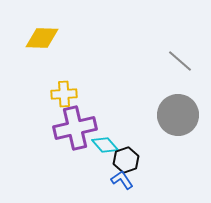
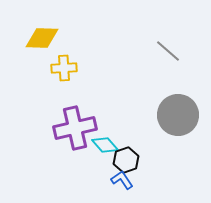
gray line: moved 12 px left, 10 px up
yellow cross: moved 26 px up
